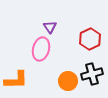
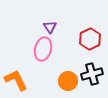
pink ellipse: moved 2 px right
orange L-shape: rotated 115 degrees counterclockwise
